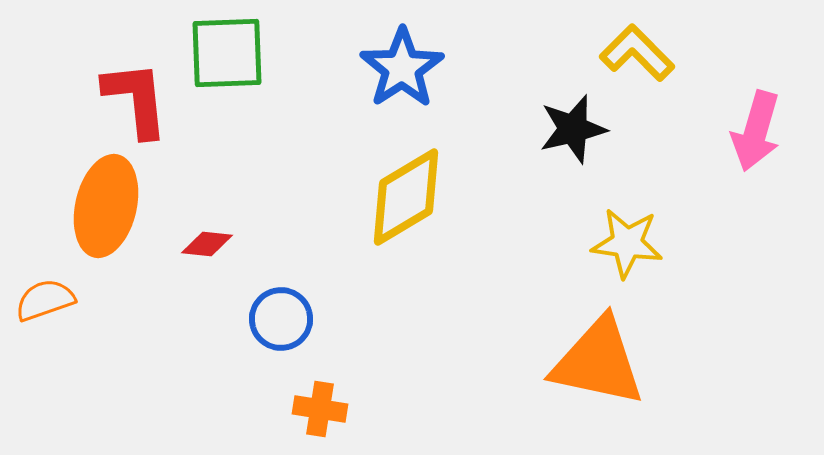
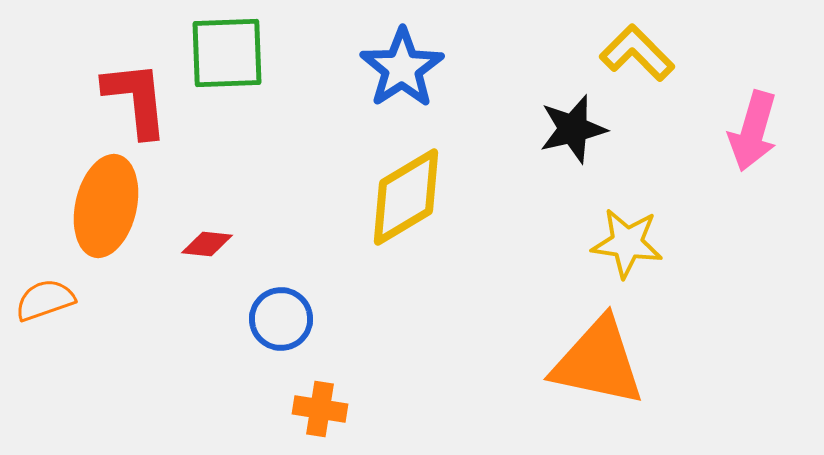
pink arrow: moved 3 px left
